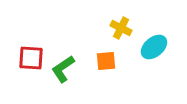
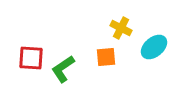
orange square: moved 4 px up
